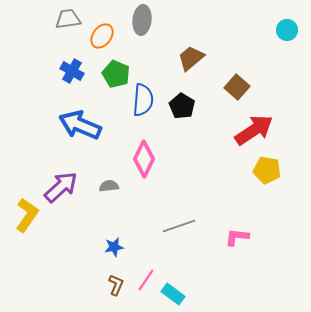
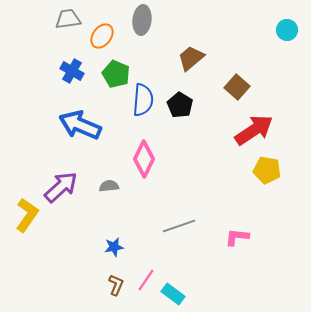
black pentagon: moved 2 px left, 1 px up
